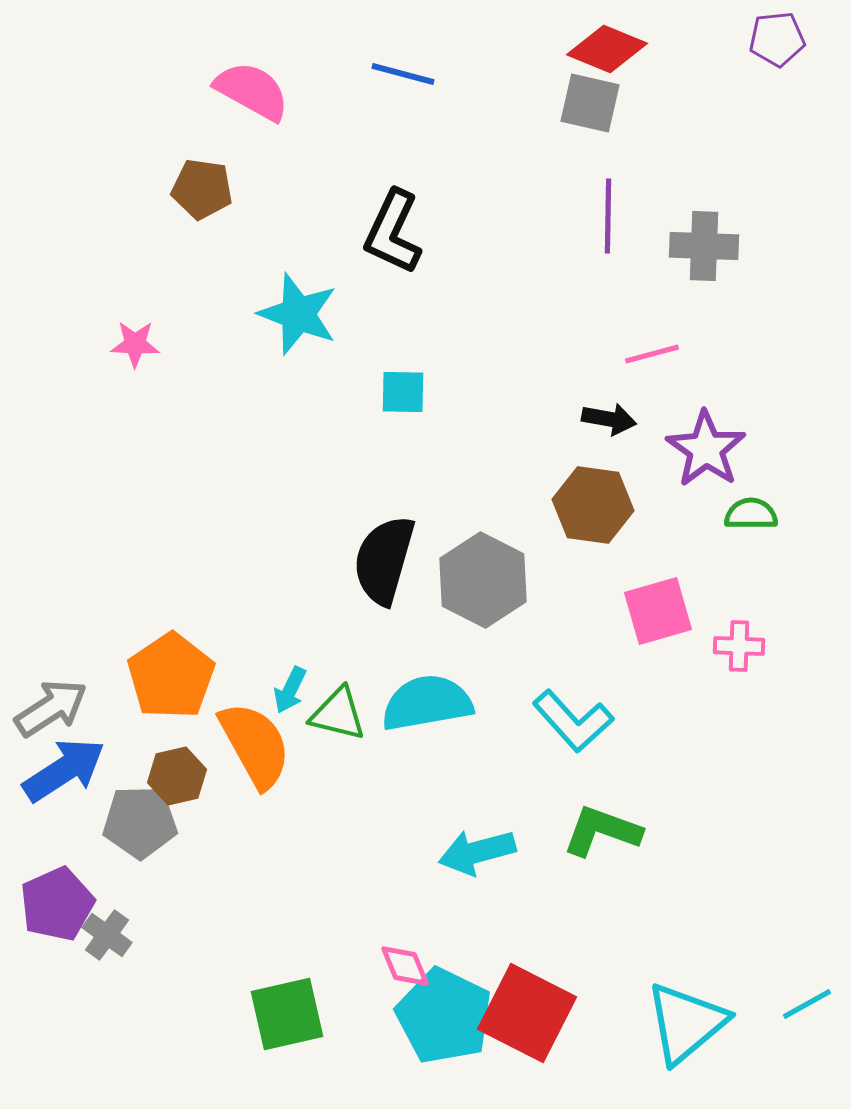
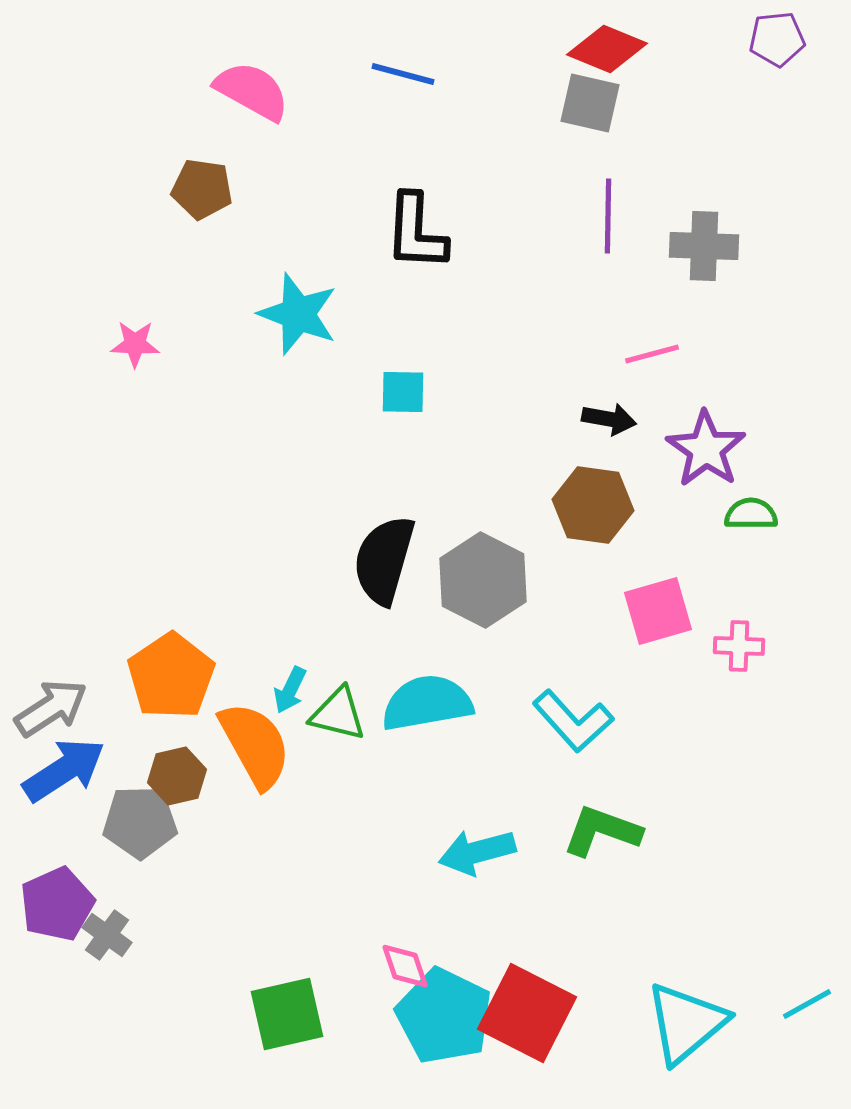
black L-shape at (393, 232): moved 23 px right; rotated 22 degrees counterclockwise
pink diamond at (405, 966): rotated 4 degrees clockwise
